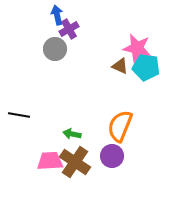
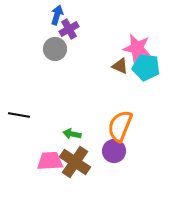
blue arrow: rotated 30 degrees clockwise
purple circle: moved 2 px right, 5 px up
